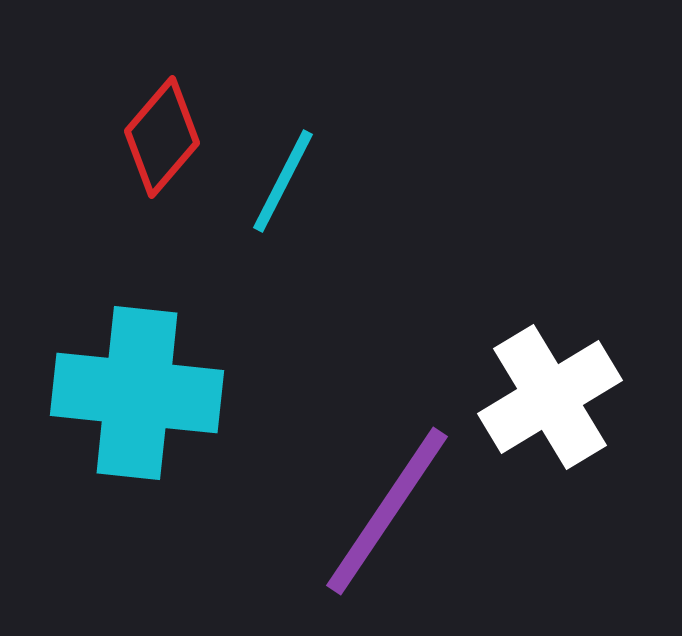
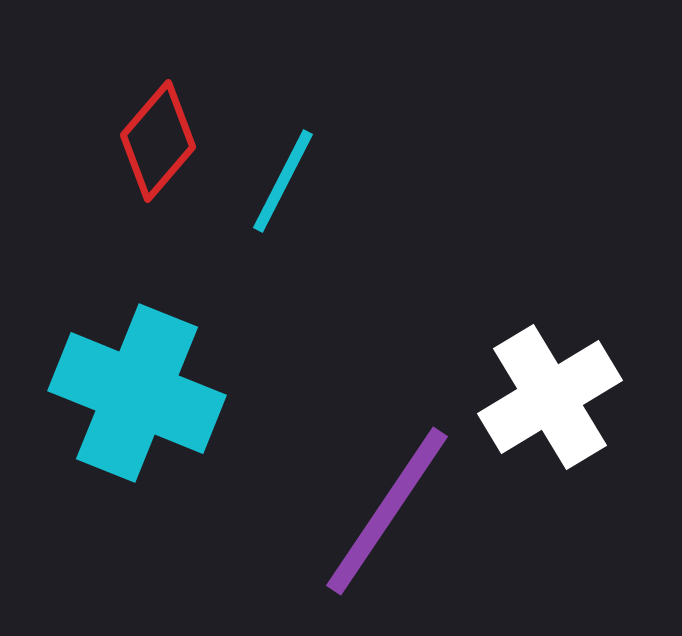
red diamond: moved 4 px left, 4 px down
cyan cross: rotated 16 degrees clockwise
